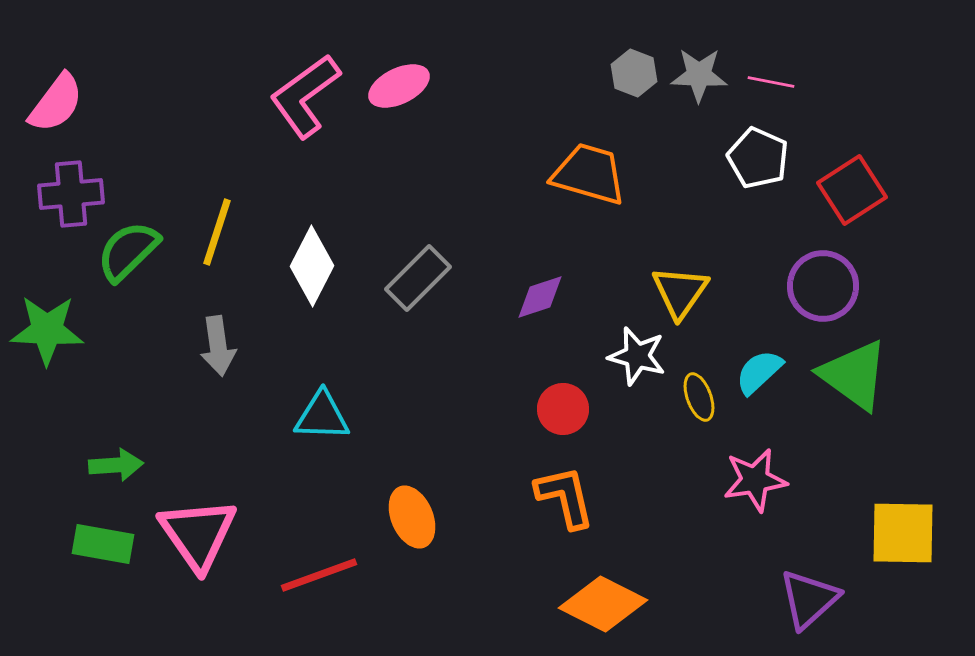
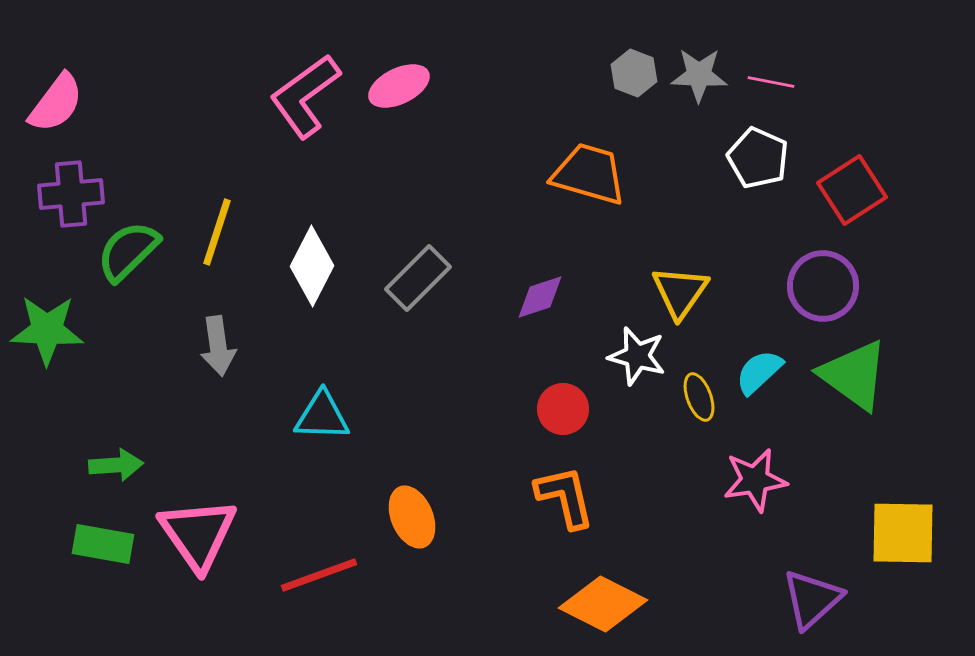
purple triangle: moved 3 px right
